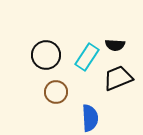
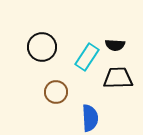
black circle: moved 4 px left, 8 px up
black trapezoid: rotated 20 degrees clockwise
